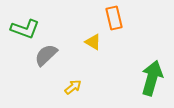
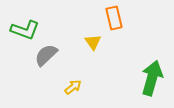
green L-shape: moved 1 px down
yellow triangle: rotated 24 degrees clockwise
